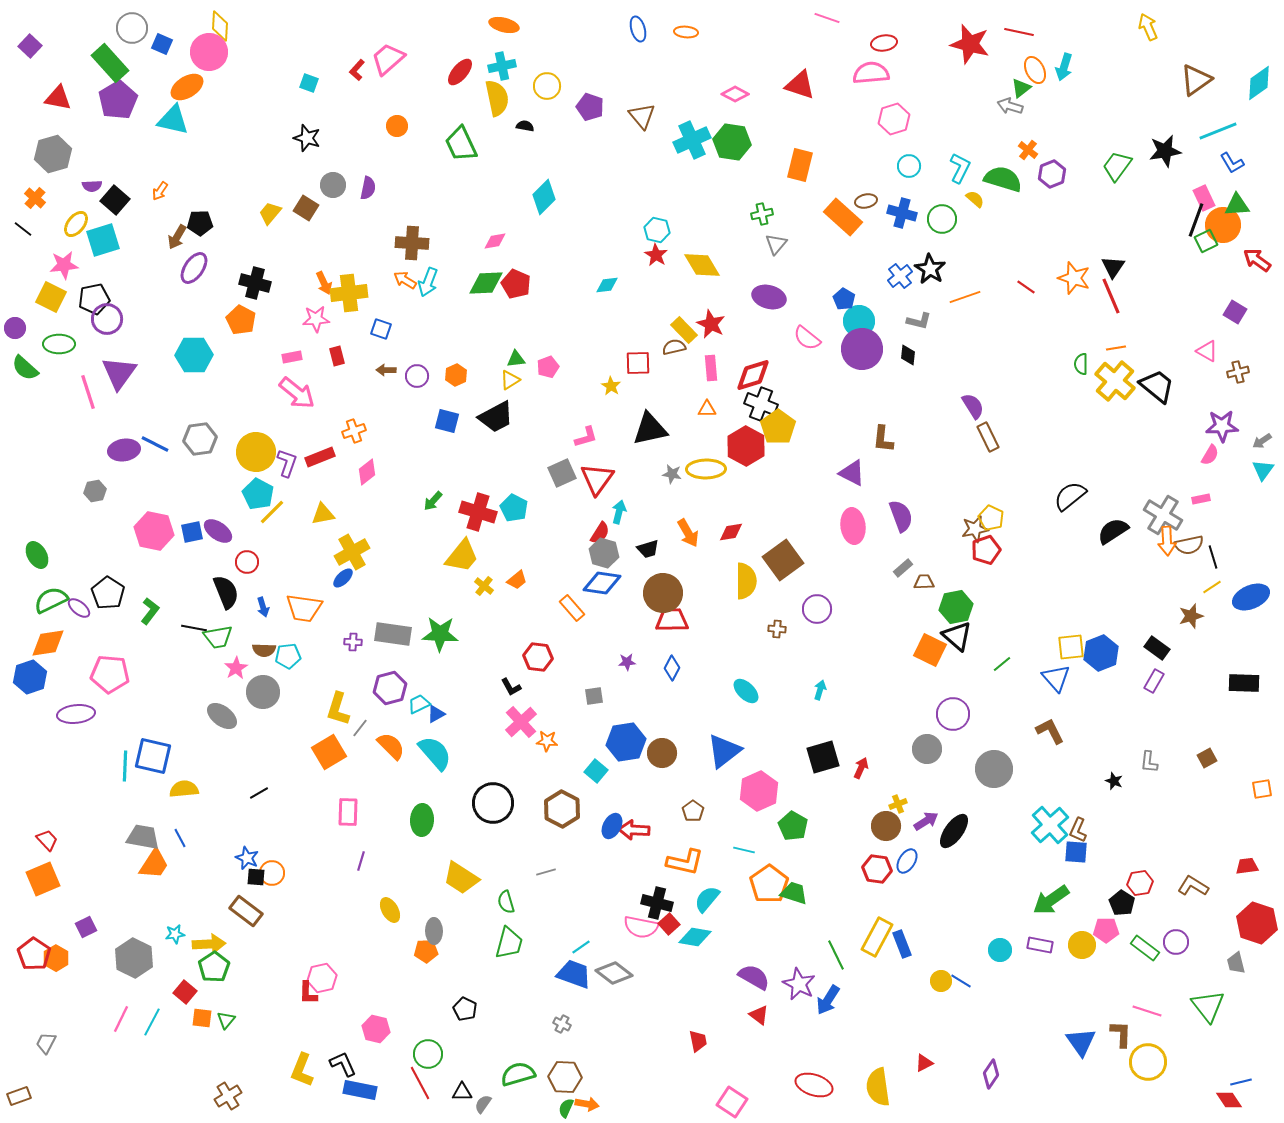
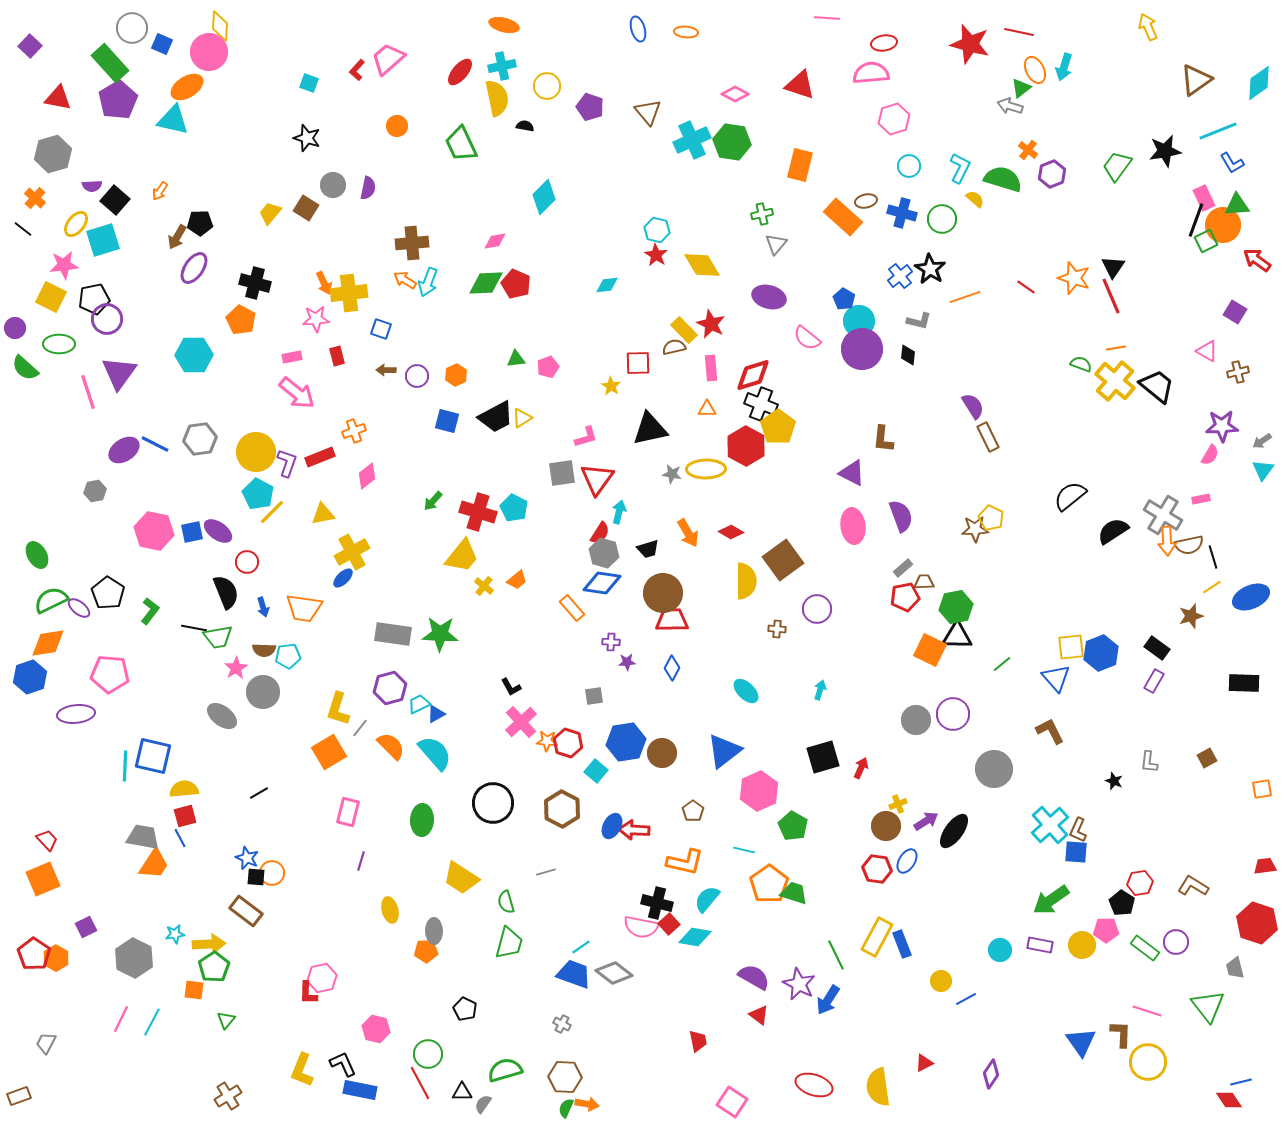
pink line at (827, 18): rotated 15 degrees counterclockwise
brown triangle at (642, 116): moved 6 px right, 4 px up
brown cross at (412, 243): rotated 8 degrees counterclockwise
green semicircle at (1081, 364): rotated 110 degrees clockwise
yellow triangle at (510, 380): moved 12 px right, 38 px down
purple ellipse at (124, 450): rotated 24 degrees counterclockwise
pink diamond at (367, 472): moved 4 px down
gray square at (562, 473): rotated 16 degrees clockwise
brown star at (975, 529): rotated 8 degrees clockwise
red diamond at (731, 532): rotated 40 degrees clockwise
red pentagon at (986, 550): moved 81 px left, 47 px down; rotated 8 degrees clockwise
black triangle at (957, 636): rotated 40 degrees counterclockwise
purple cross at (353, 642): moved 258 px right
red hexagon at (538, 657): moved 30 px right, 86 px down; rotated 12 degrees clockwise
gray circle at (927, 749): moved 11 px left, 29 px up
pink rectangle at (348, 812): rotated 12 degrees clockwise
red trapezoid at (1247, 866): moved 18 px right
yellow ellipse at (390, 910): rotated 15 degrees clockwise
gray trapezoid at (1236, 963): moved 1 px left, 5 px down
blue line at (961, 981): moved 5 px right, 18 px down; rotated 60 degrees counterclockwise
red square at (185, 992): moved 176 px up; rotated 35 degrees clockwise
orange square at (202, 1018): moved 8 px left, 28 px up
green semicircle at (518, 1074): moved 13 px left, 4 px up
